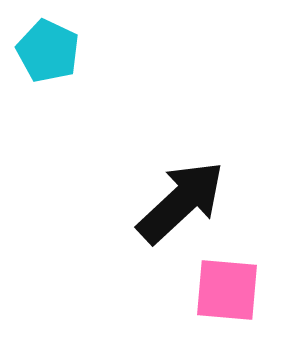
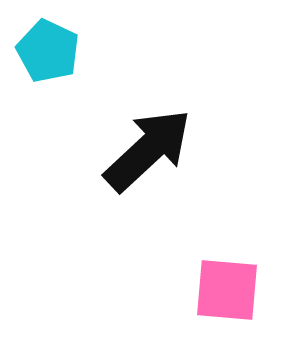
black arrow: moved 33 px left, 52 px up
